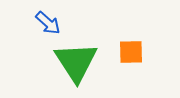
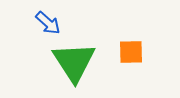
green triangle: moved 2 px left
